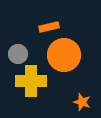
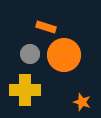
orange rectangle: moved 3 px left; rotated 30 degrees clockwise
gray circle: moved 12 px right
yellow cross: moved 6 px left, 9 px down
